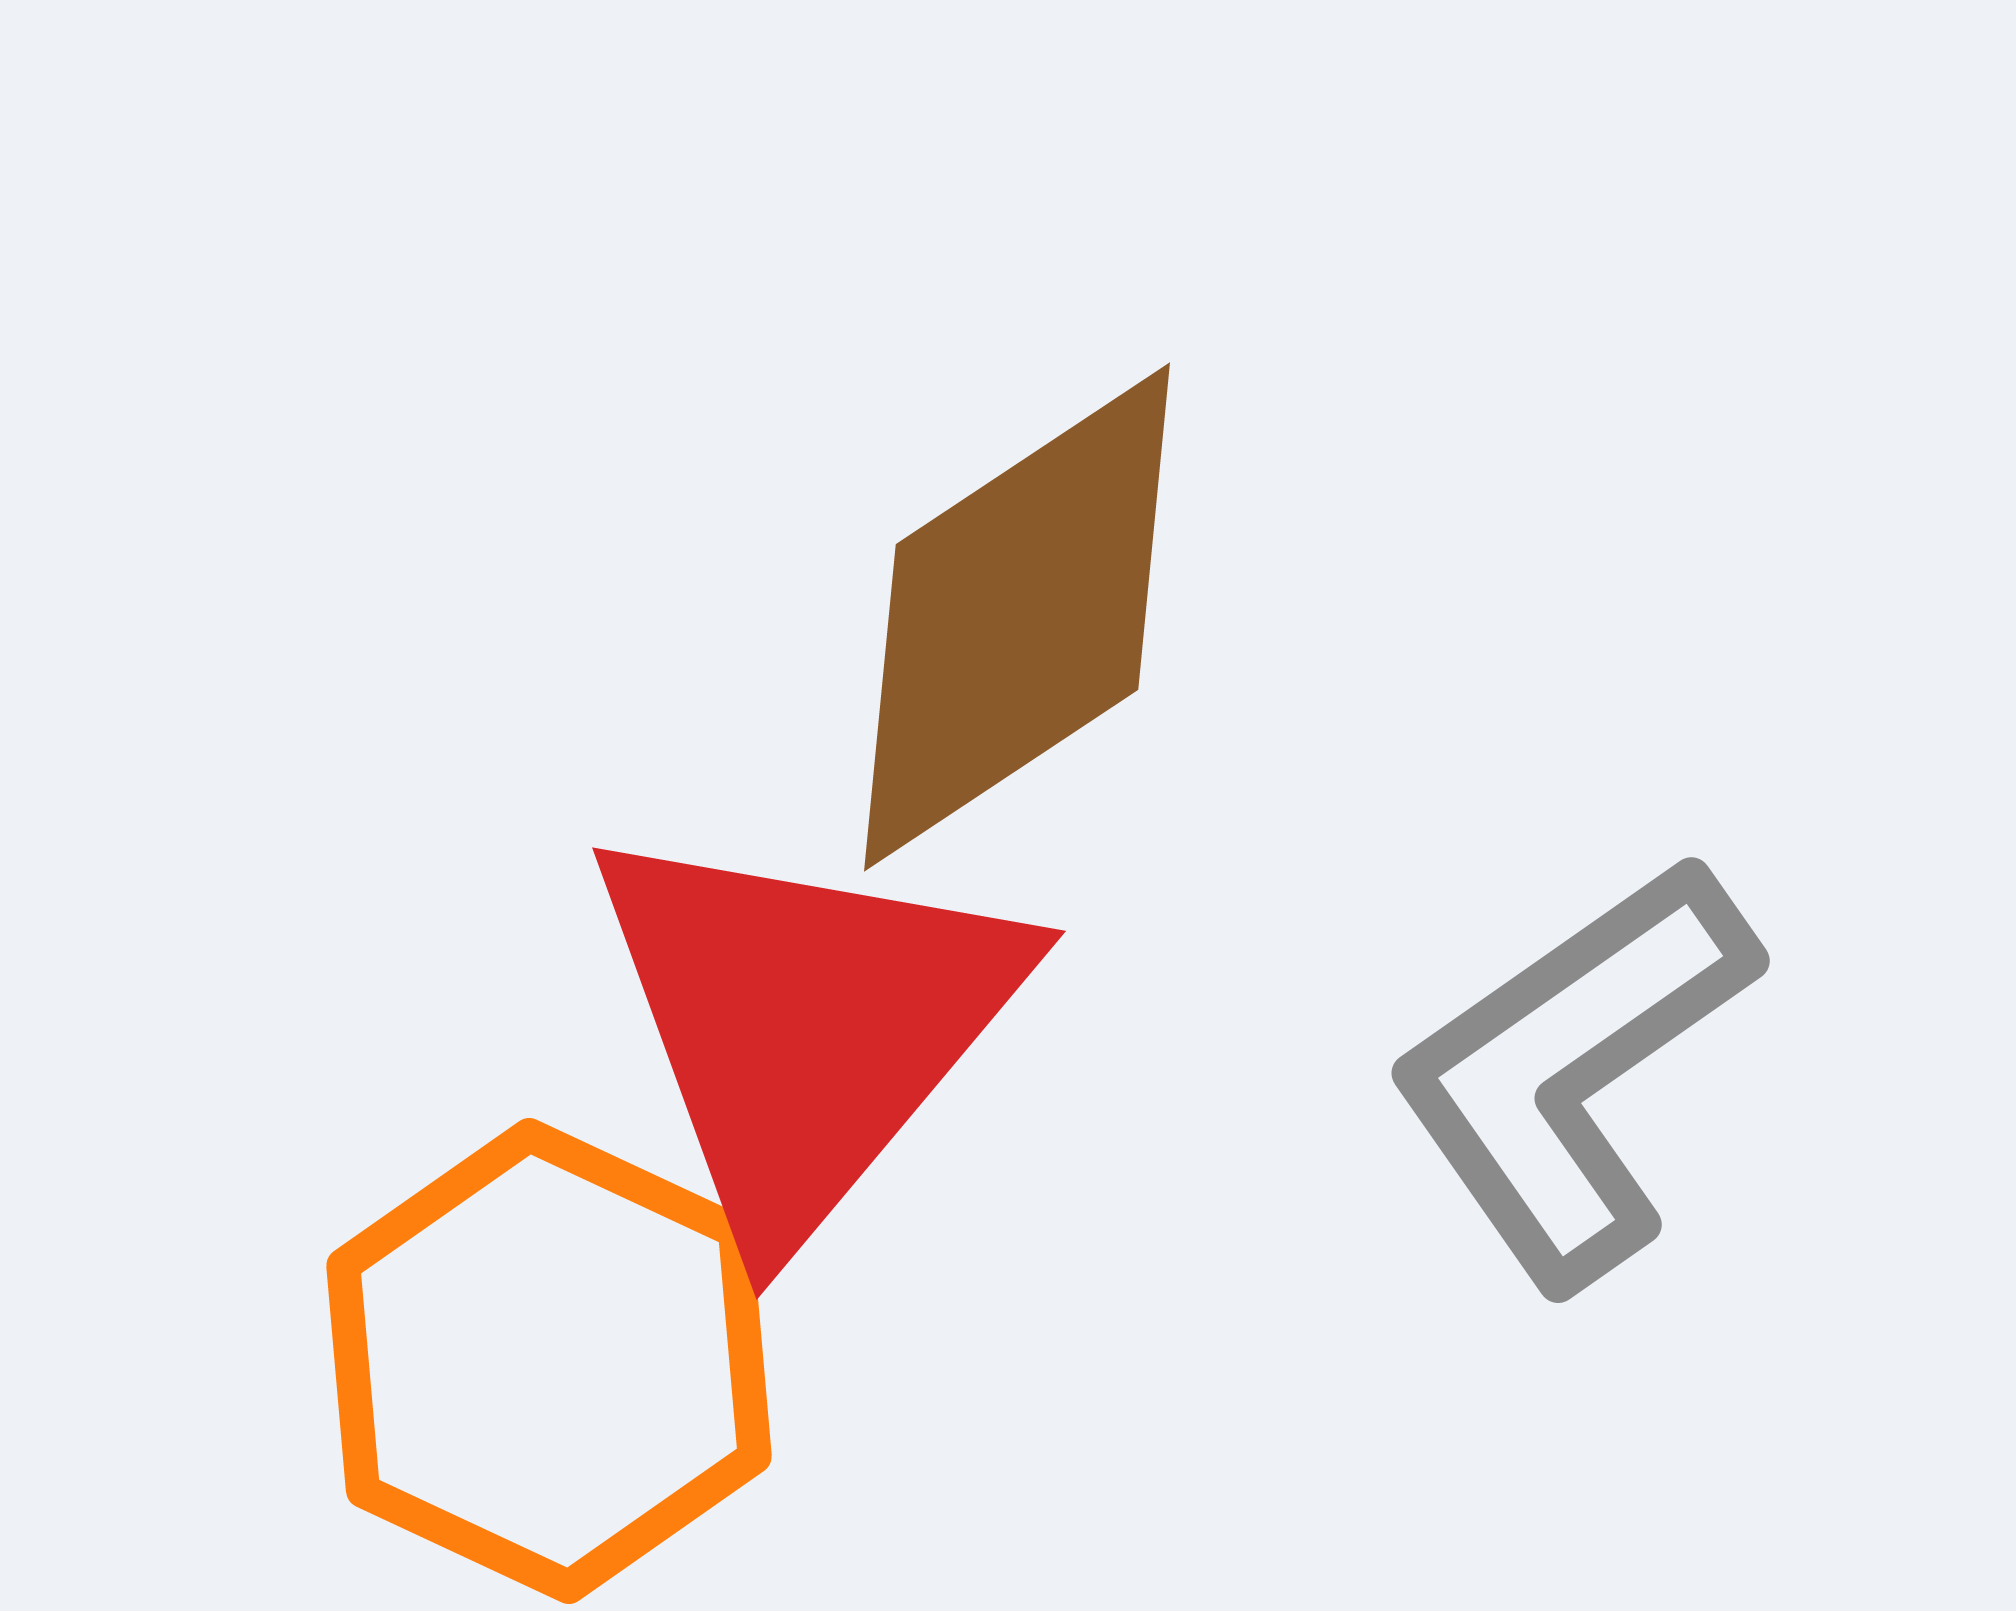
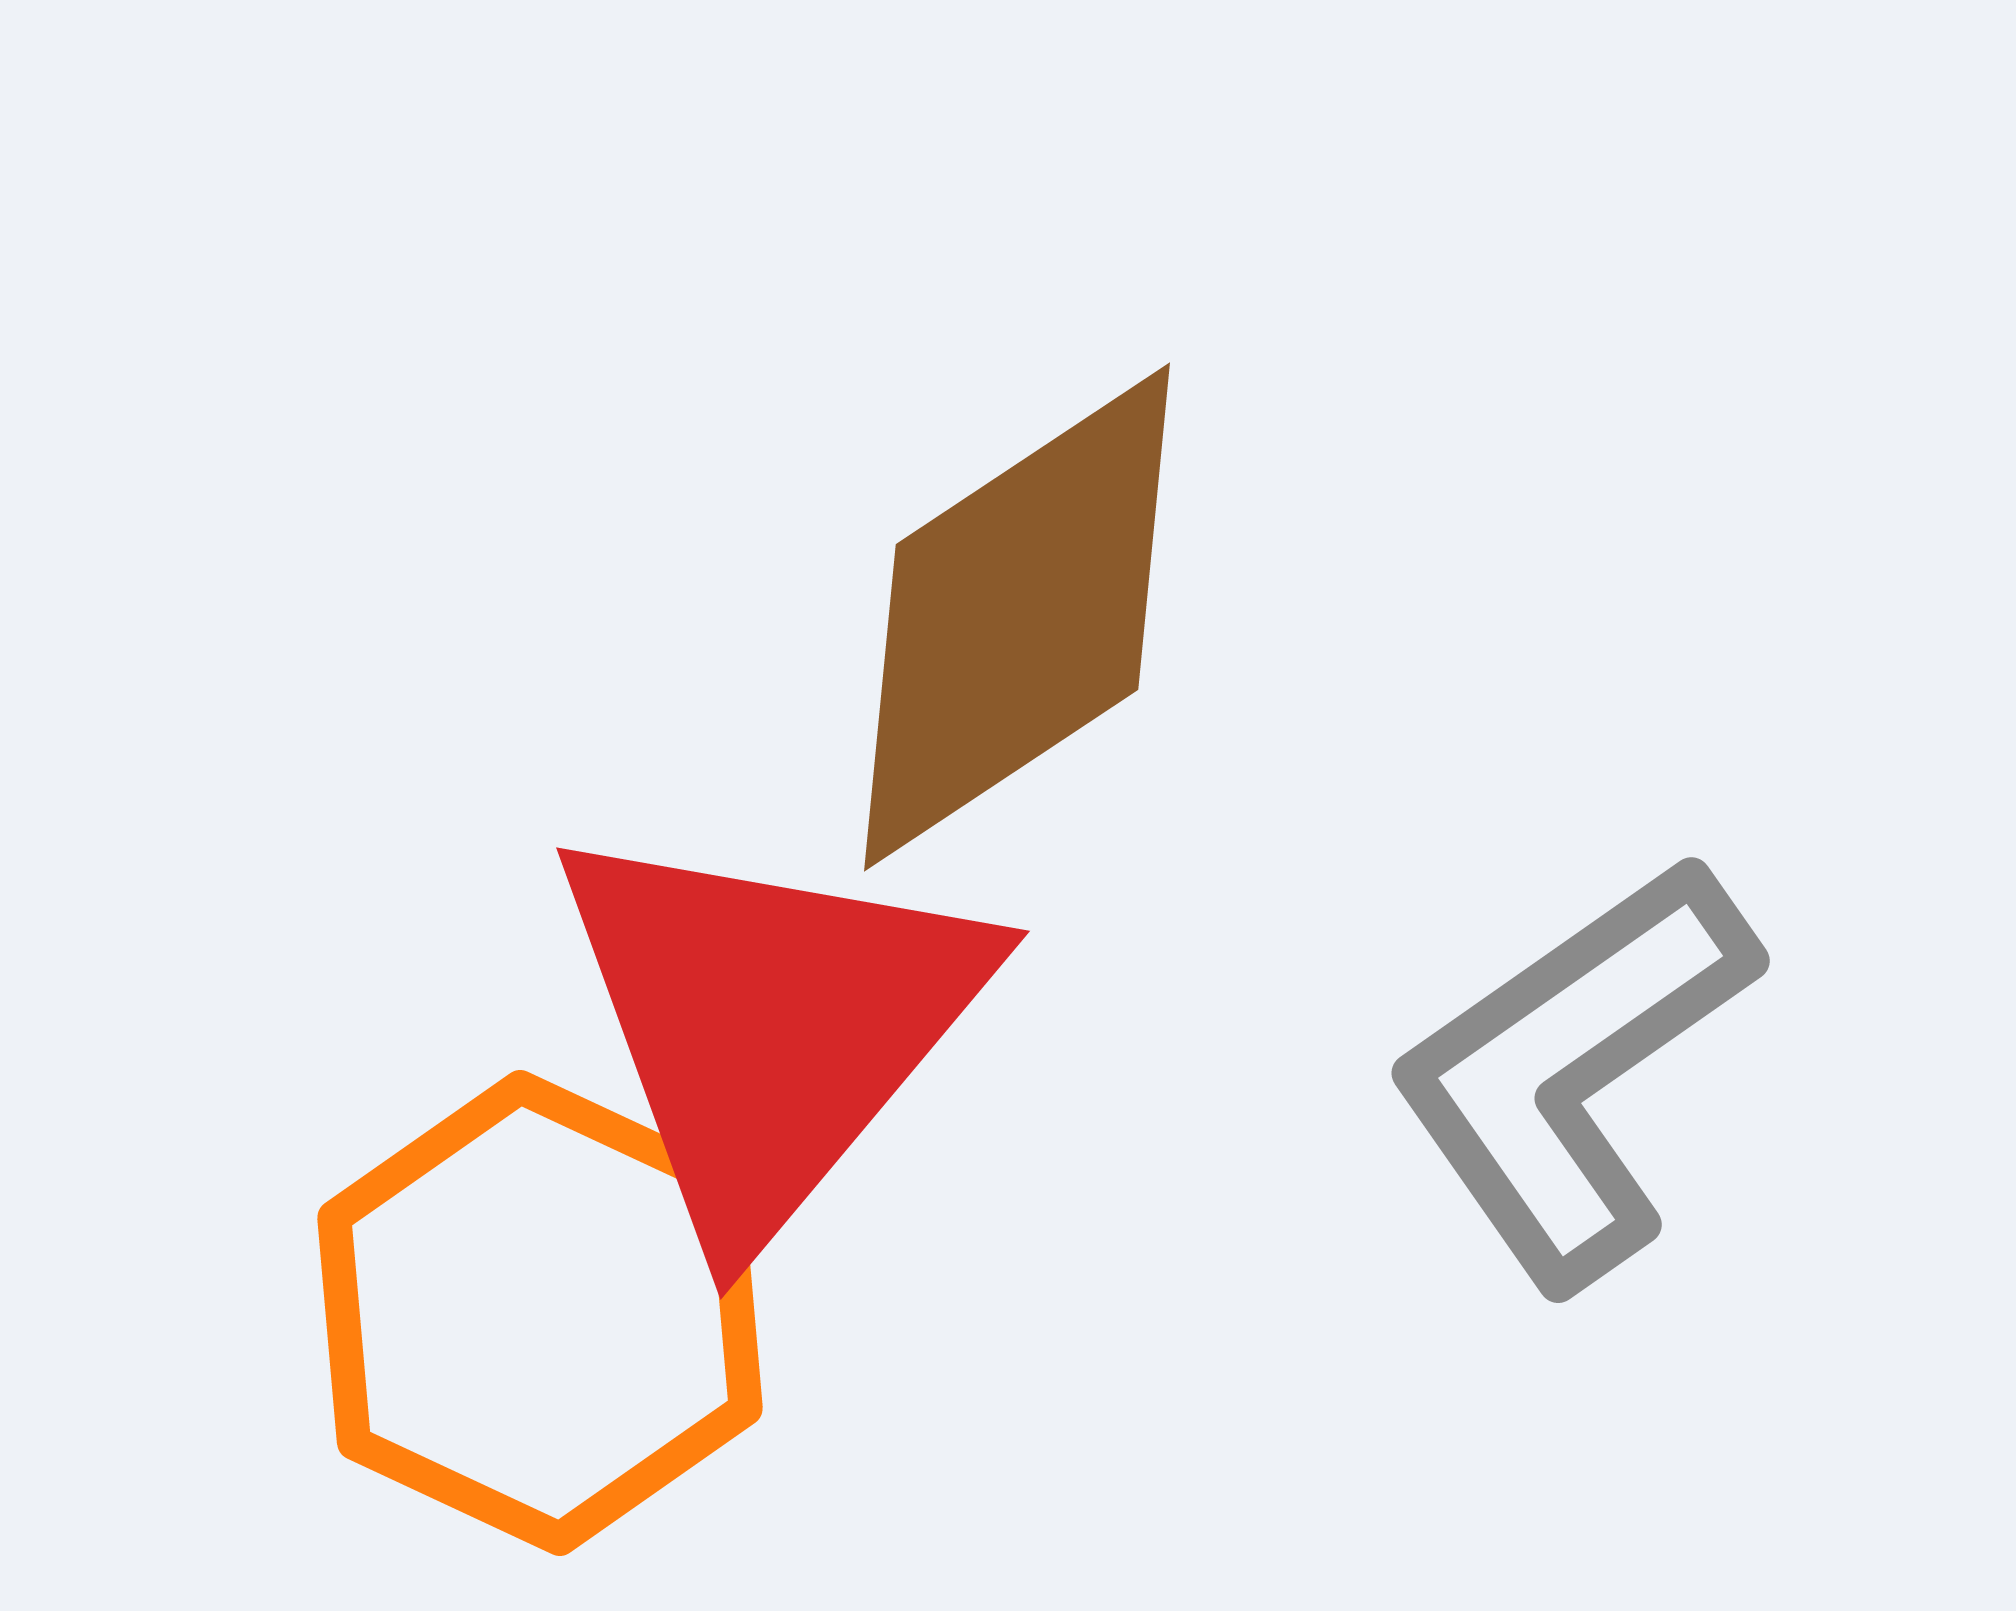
red triangle: moved 36 px left
orange hexagon: moved 9 px left, 48 px up
